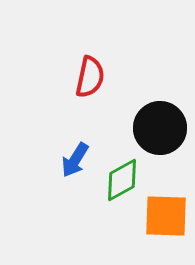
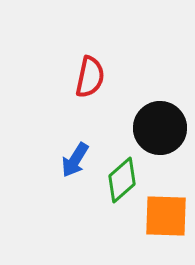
green diamond: rotated 12 degrees counterclockwise
